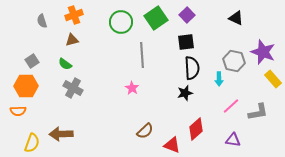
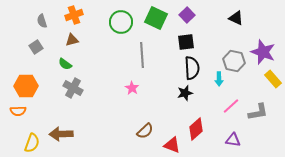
green square: rotated 30 degrees counterclockwise
gray square: moved 4 px right, 14 px up
